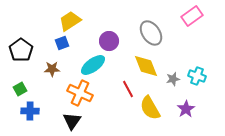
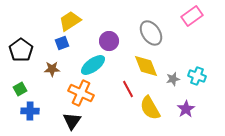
orange cross: moved 1 px right
